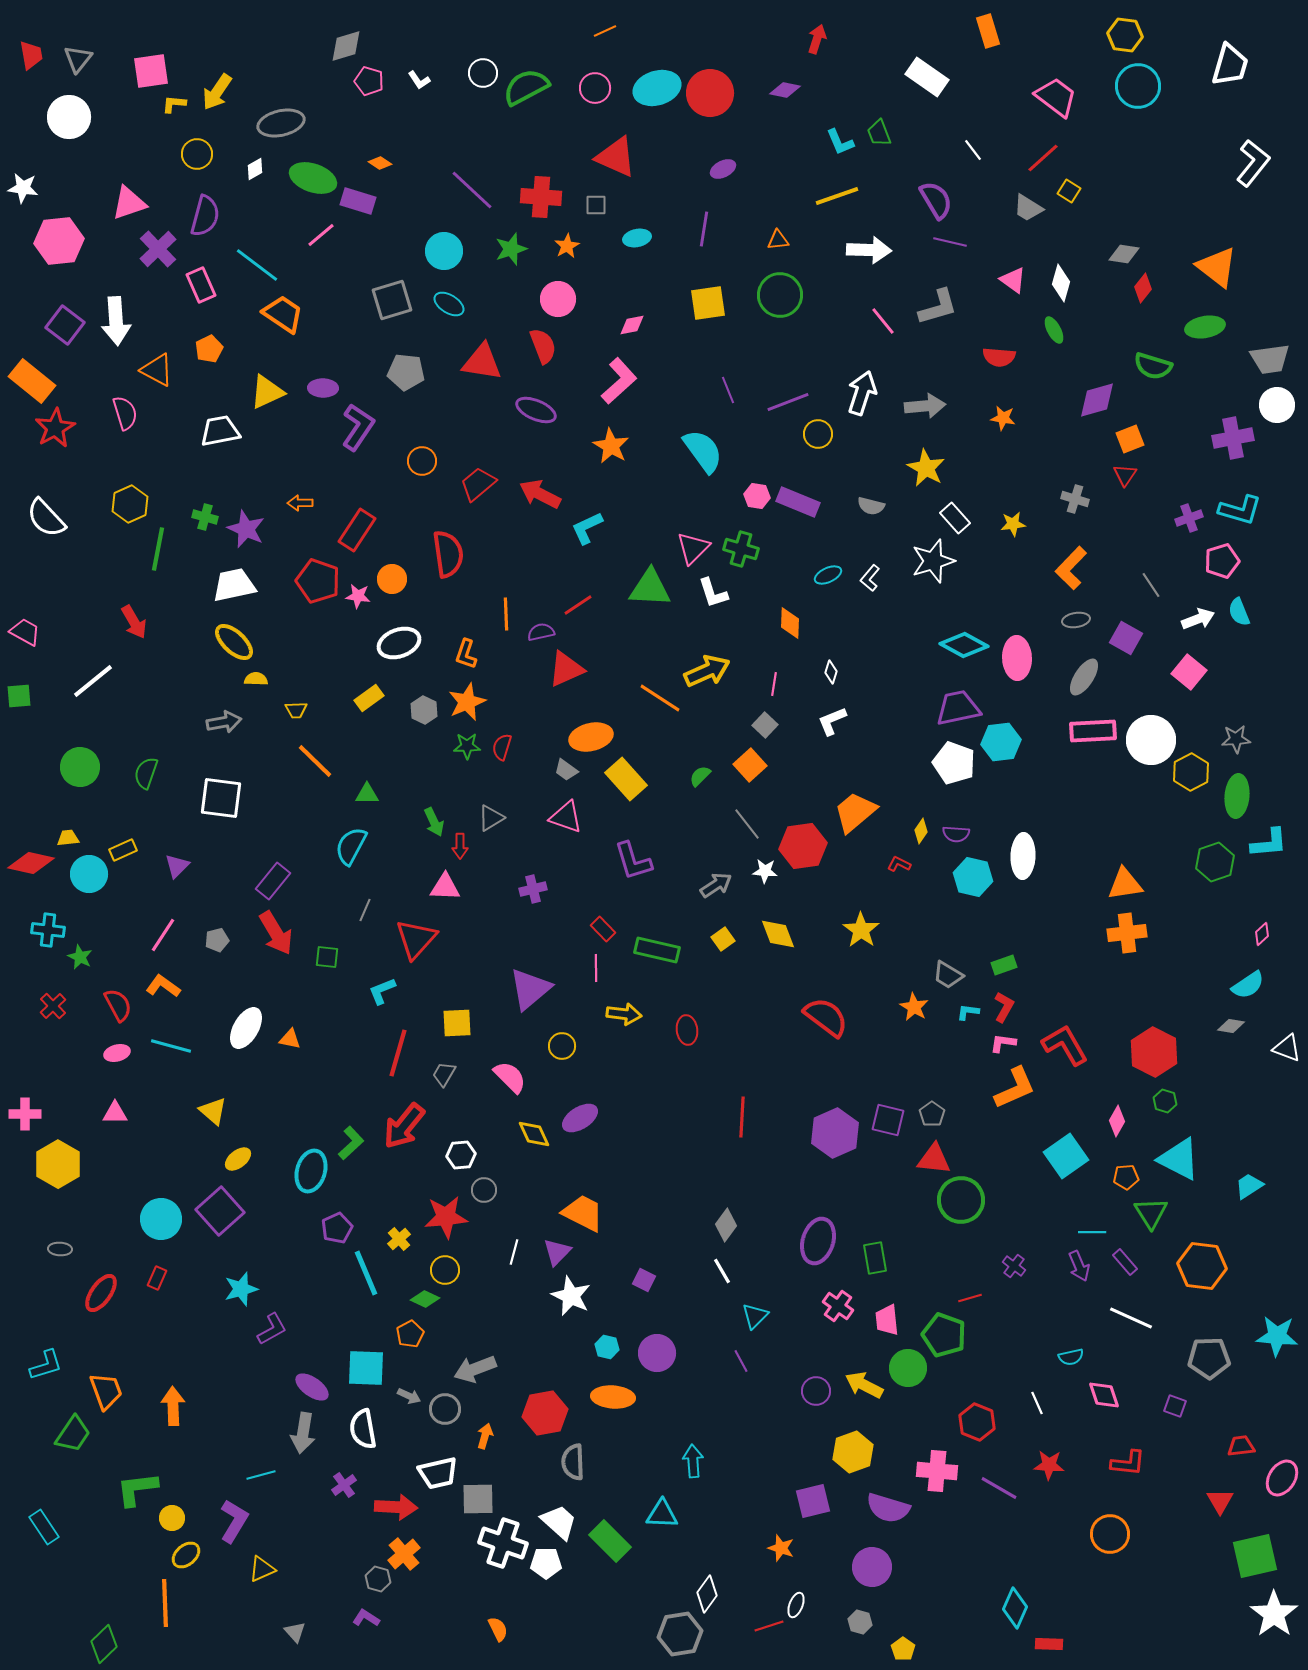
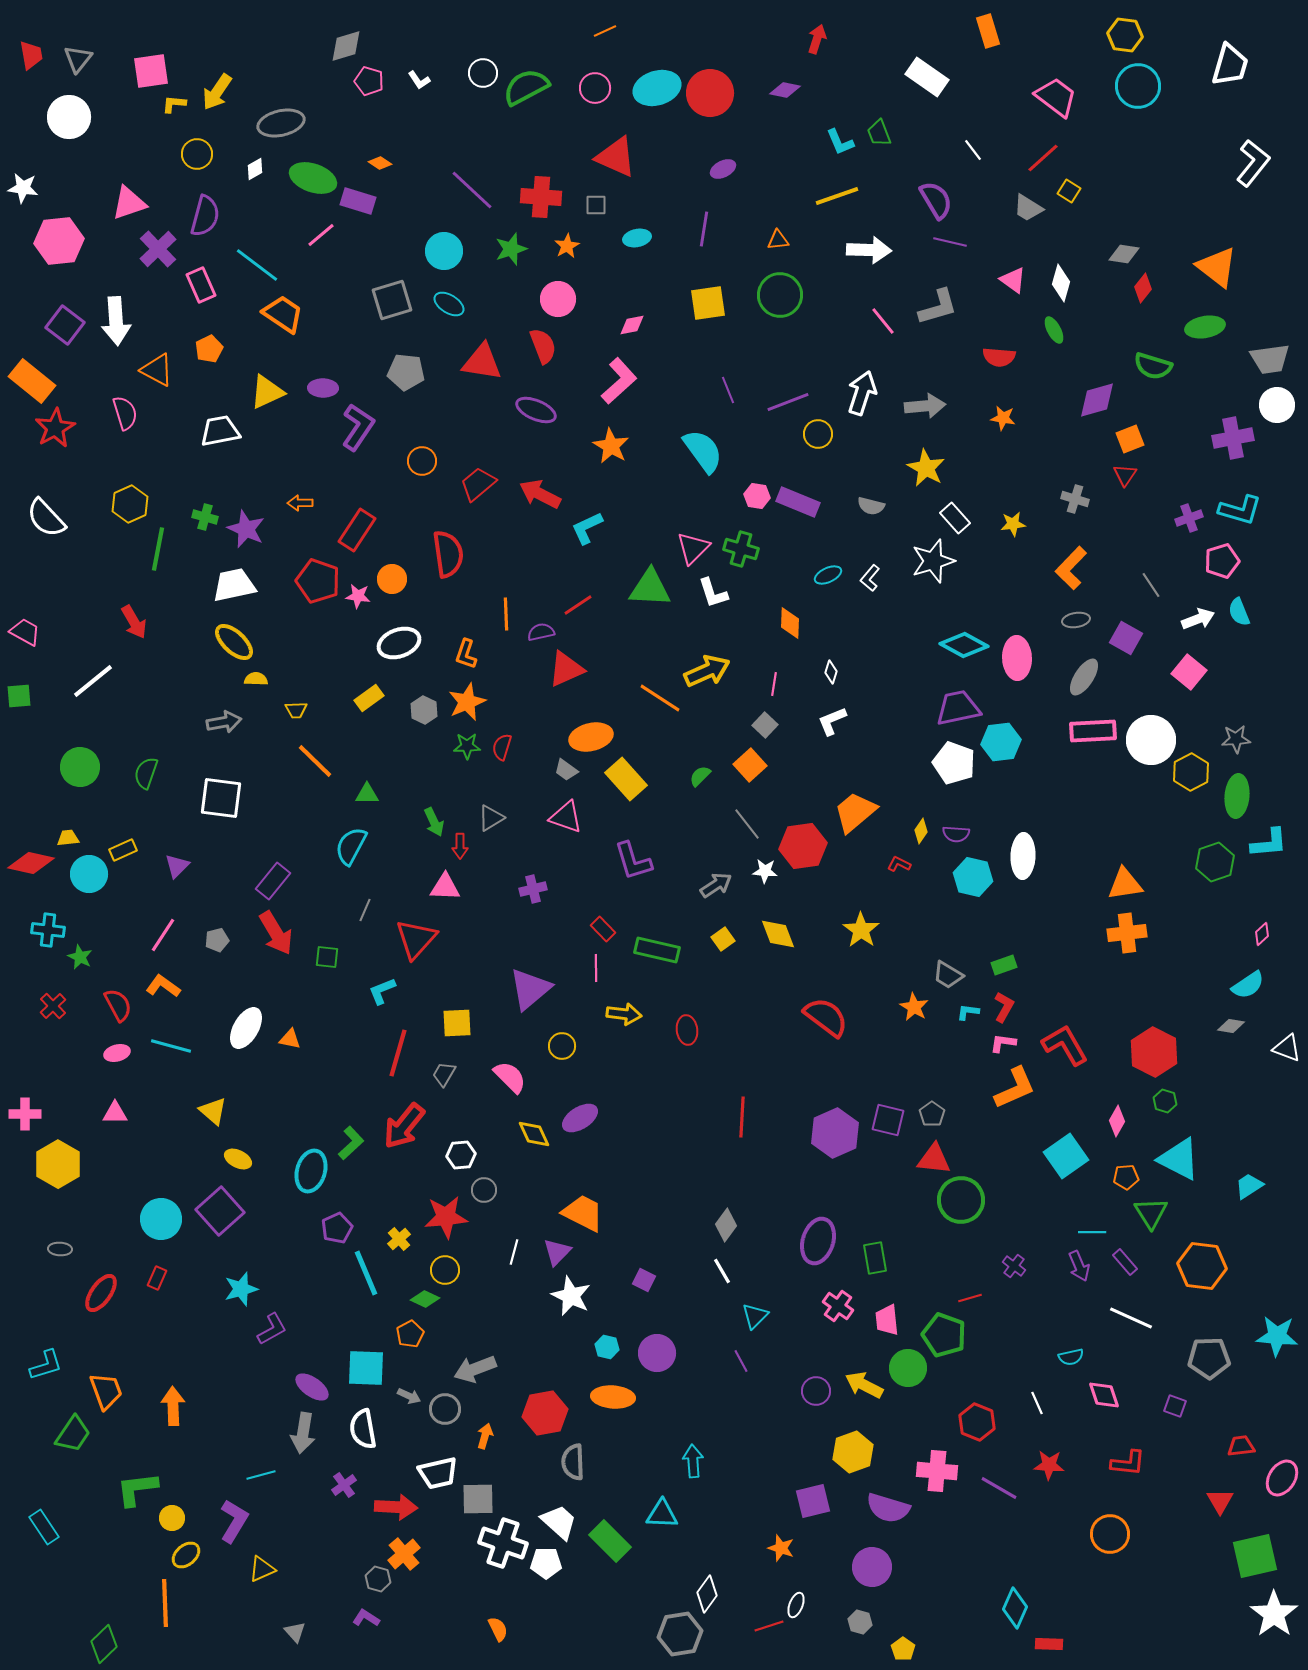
yellow ellipse at (238, 1159): rotated 64 degrees clockwise
